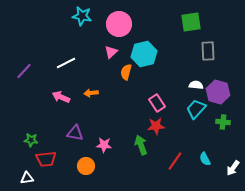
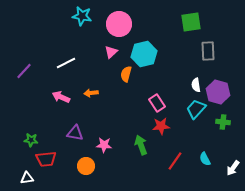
orange semicircle: moved 2 px down
white semicircle: rotated 104 degrees counterclockwise
red star: moved 5 px right
